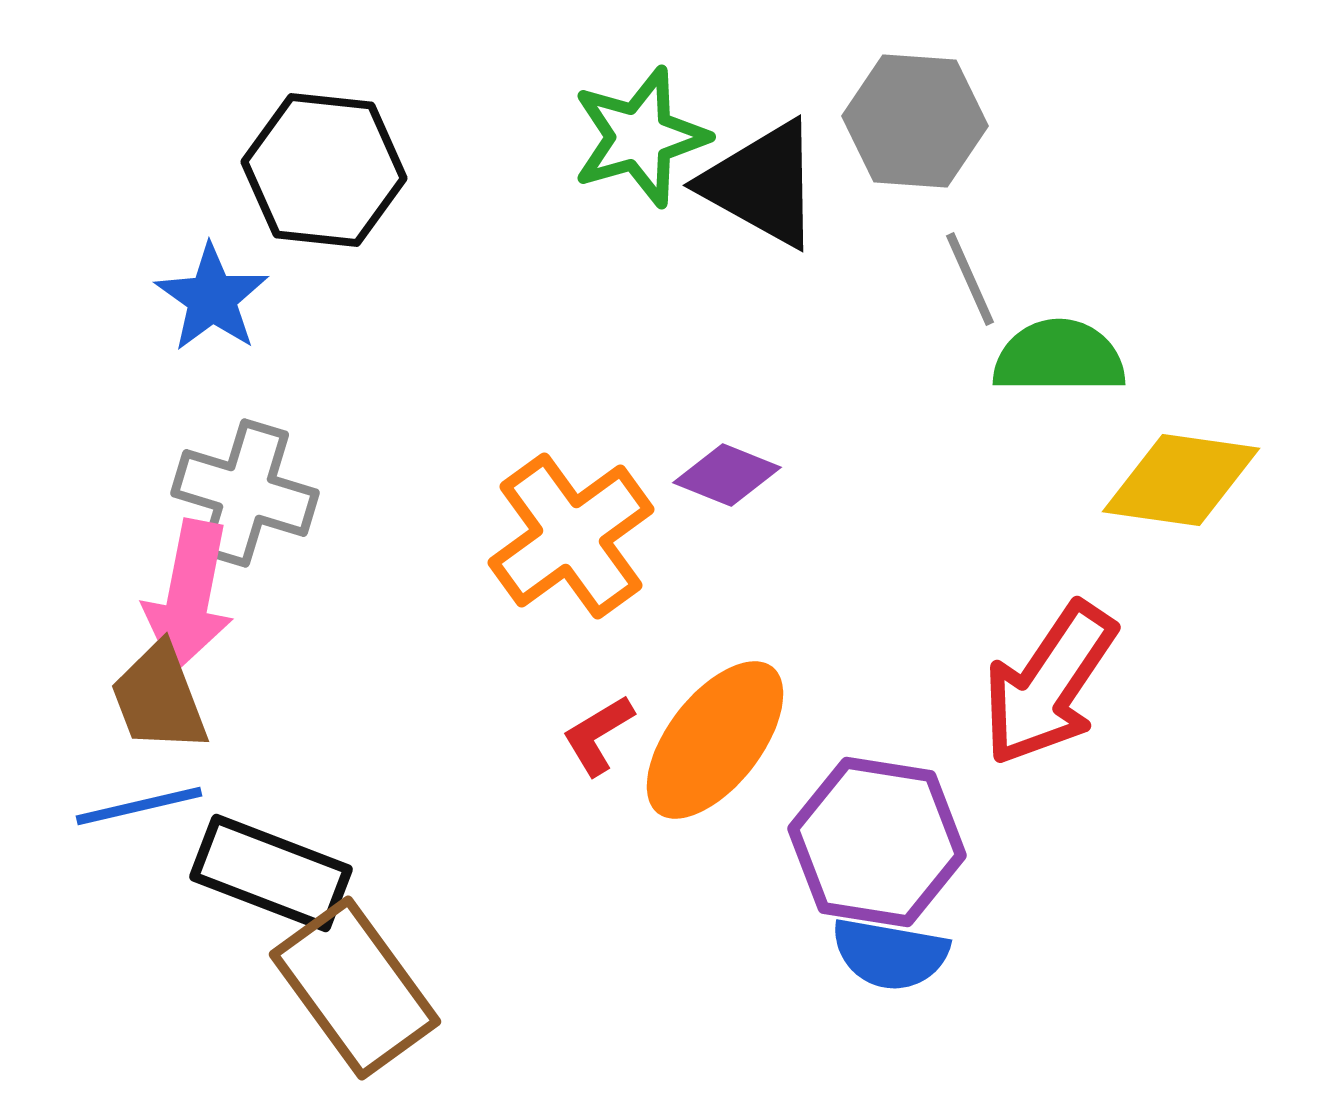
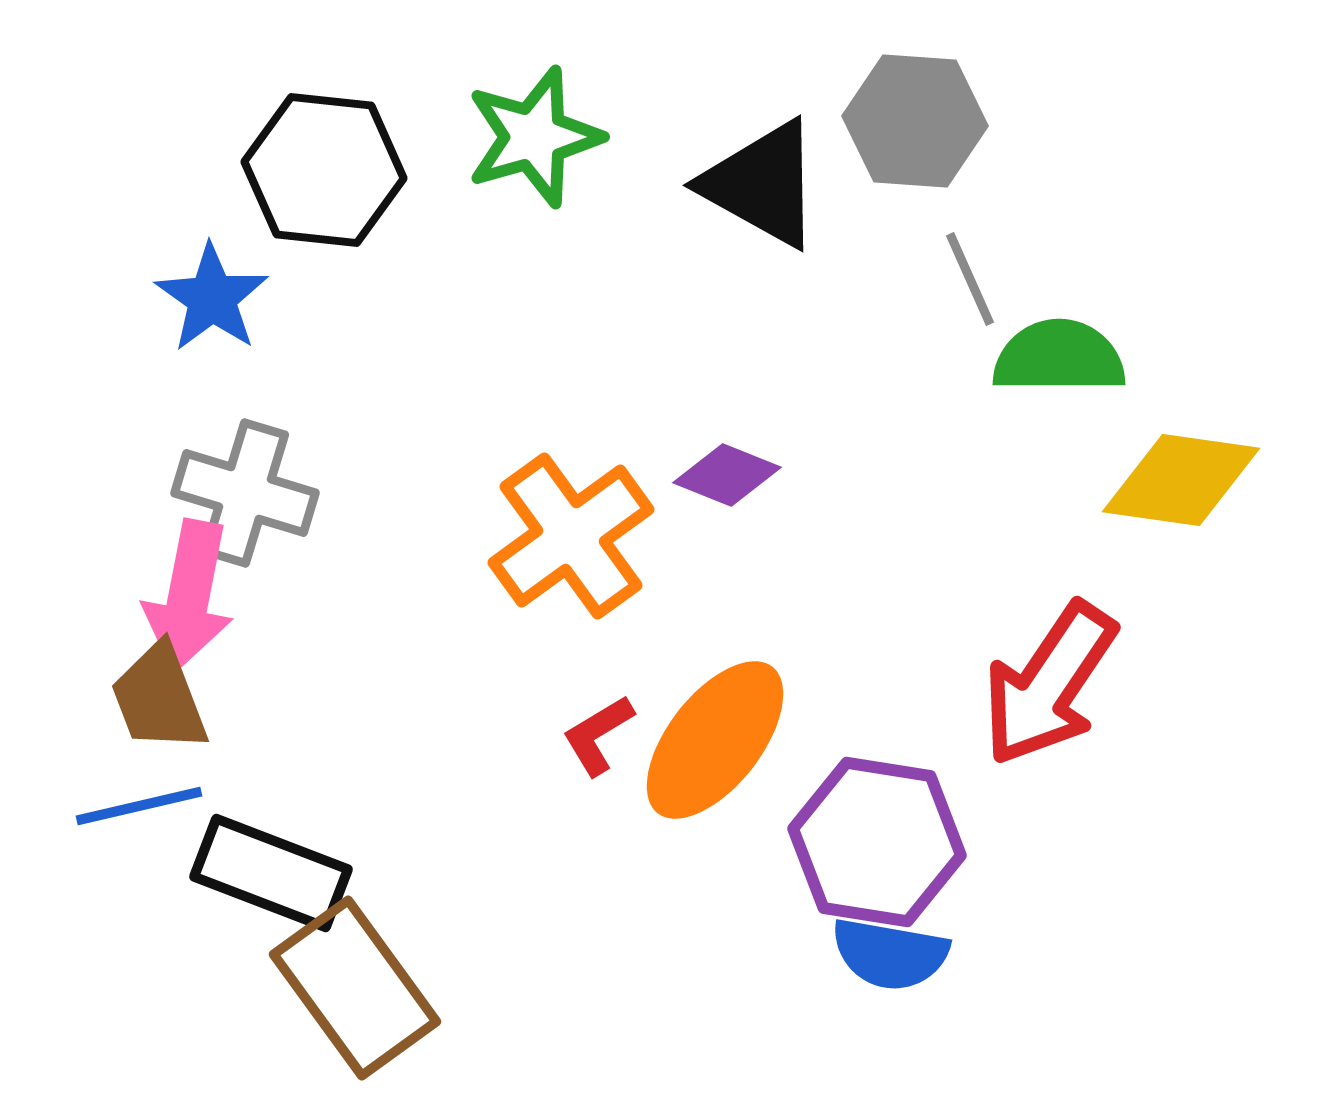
green star: moved 106 px left
